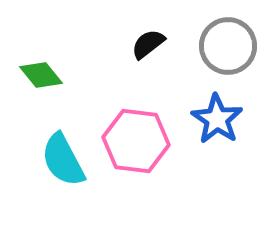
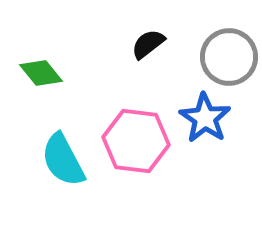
gray circle: moved 1 px right, 11 px down
green diamond: moved 2 px up
blue star: moved 12 px left, 1 px up
